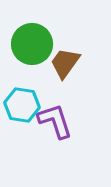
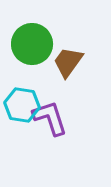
brown trapezoid: moved 3 px right, 1 px up
purple L-shape: moved 5 px left, 3 px up
